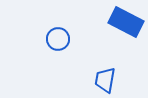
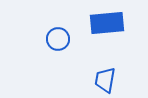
blue rectangle: moved 19 px left, 1 px down; rotated 32 degrees counterclockwise
